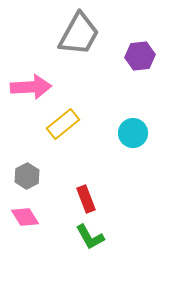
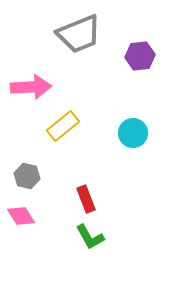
gray trapezoid: rotated 39 degrees clockwise
yellow rectangle: moved 2 px down
gray hexagon: rotated 20 degrees counterclockwise
pink diamond: moved 4 px left, 1 px up
